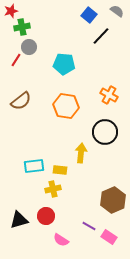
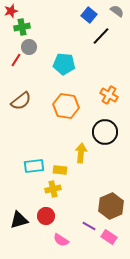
brown hexagon: moved 2 px left, 6 px down
